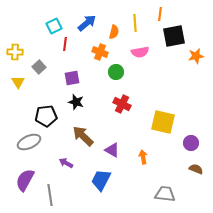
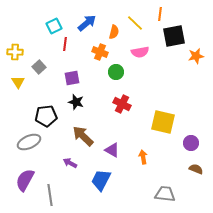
yellow line: rotated 42 degrees counterclockwise
purple arrow: moved 4 px right
